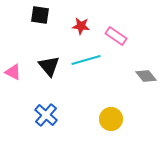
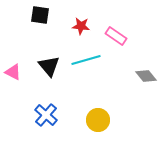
yellow circle: moved 13 px left, 1 px down
